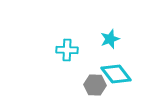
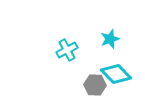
cyan cross: rotated 30 degrees counterclockwise
cyan diamond: rotated 8 degrees counterclockwise
